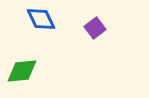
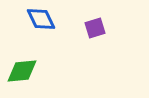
purple square: rotated 20 degrees clockwise
